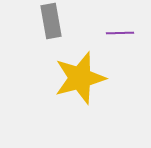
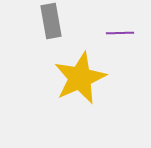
yellow star: rotated 8 degrees counterclockwise
